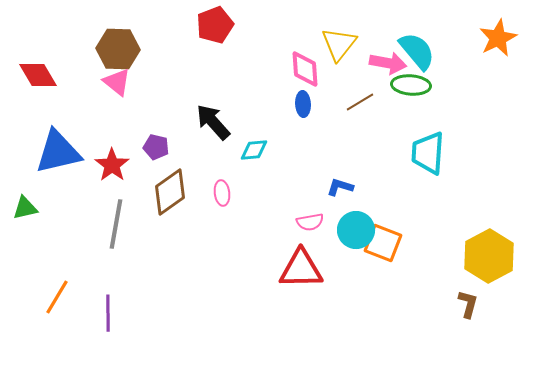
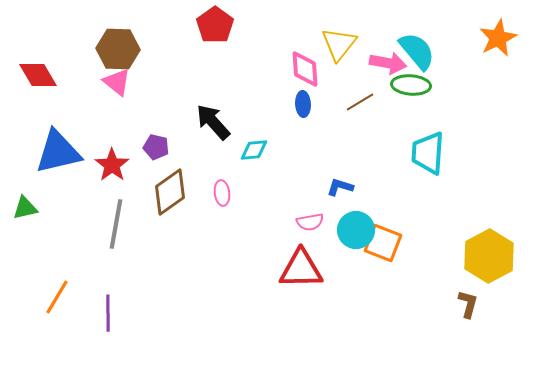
red pentagon: rotated 15 degrees counterclockwise
